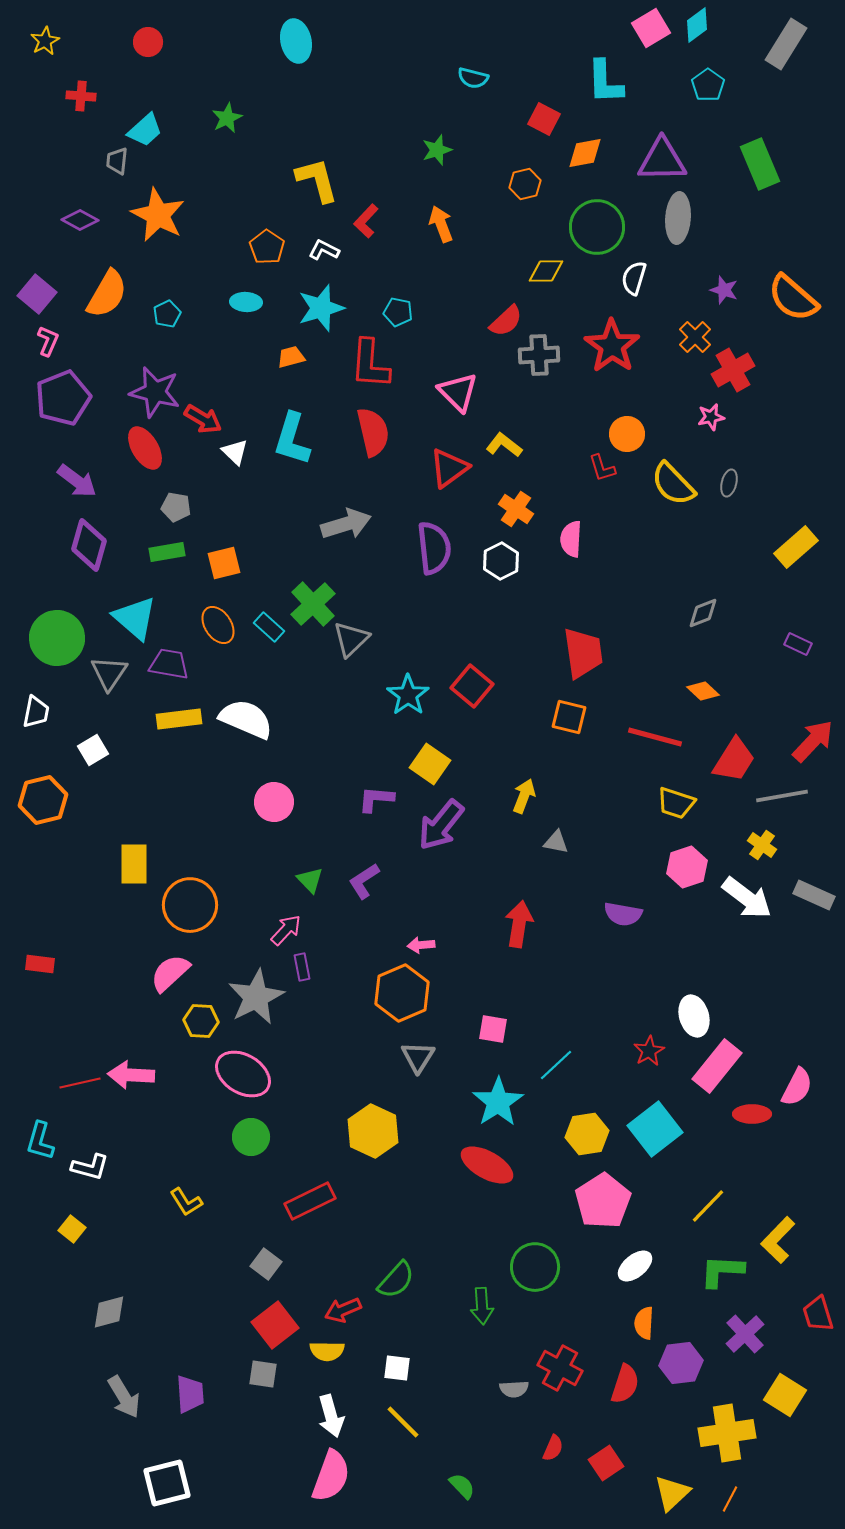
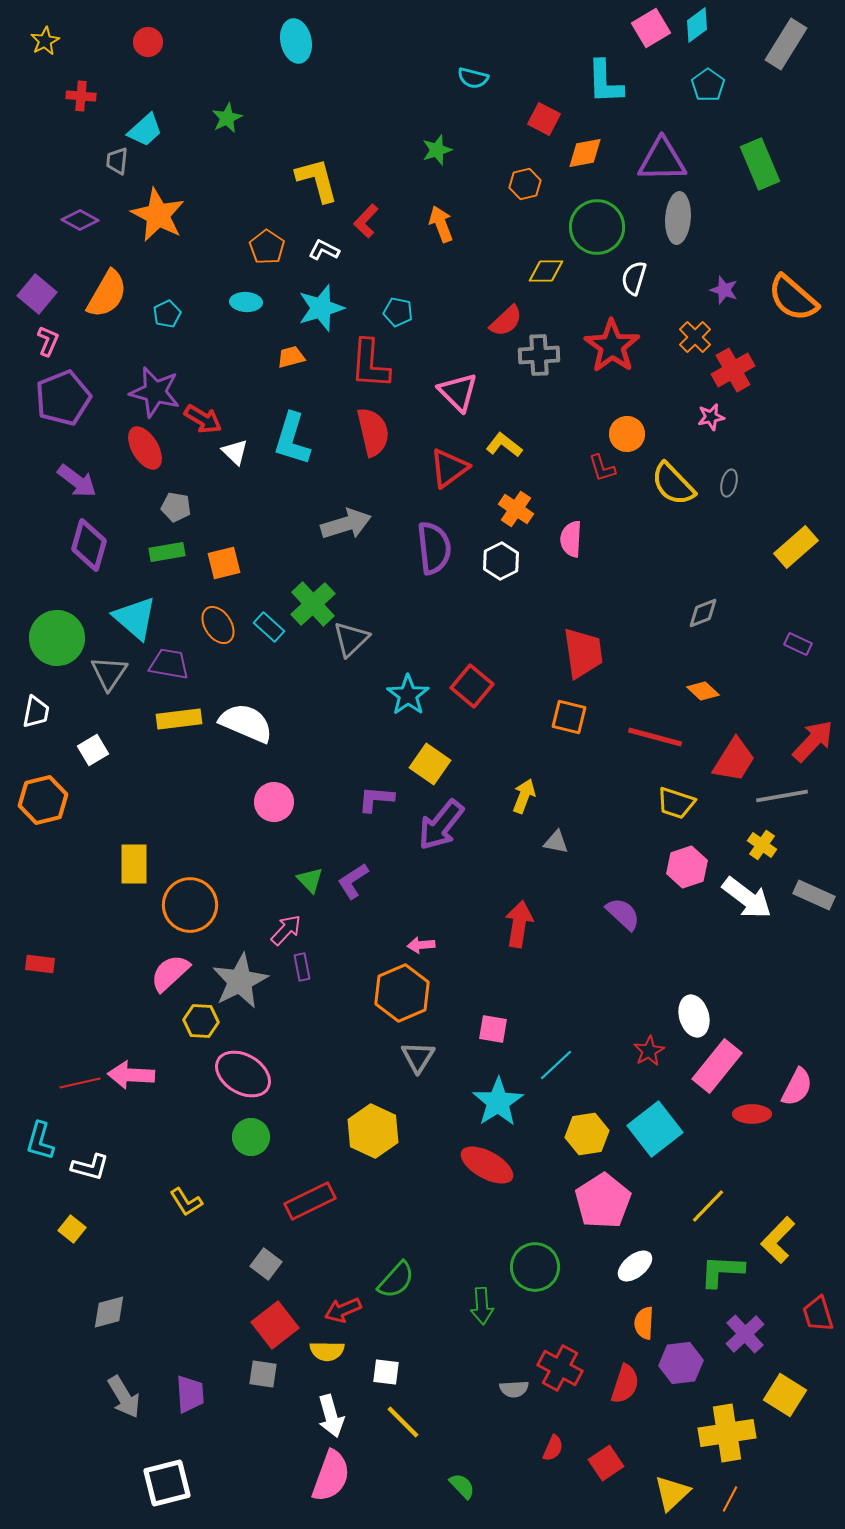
white semicircle at (246, 719): moved 4 px down
purple L-shape at (364, 881): moved 11 px left
purple semicircle at (623, 914): rotated 147 degrees counterclockwise
gray star at (256, 997): moved 16 px left, 16 px up
white square at (397, 1368): moved 11 px left, 4 px down
